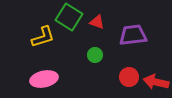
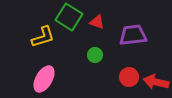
pink ellipse: rotated 48 degrees counterclockwise
